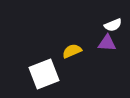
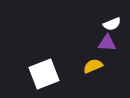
white semicircle: moved 1 px left, 1 px up
yellow semicircle: moved 21 px right, 15 px down
